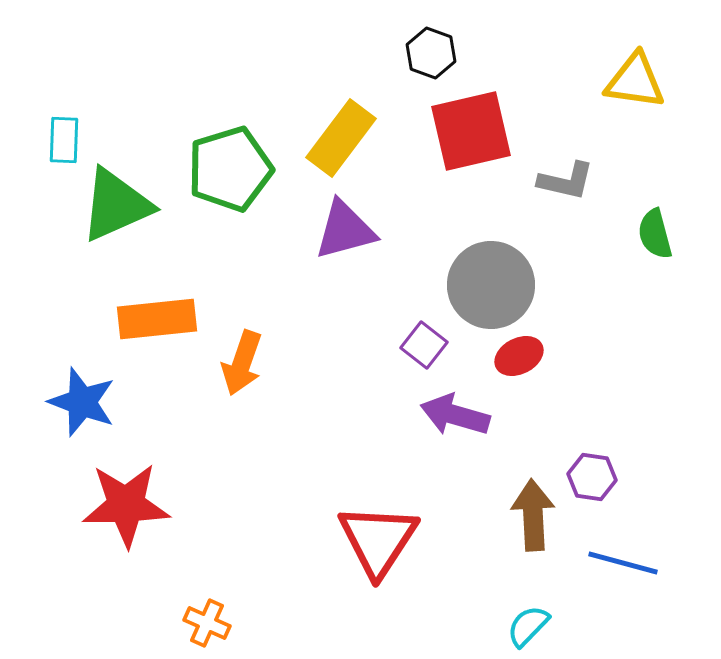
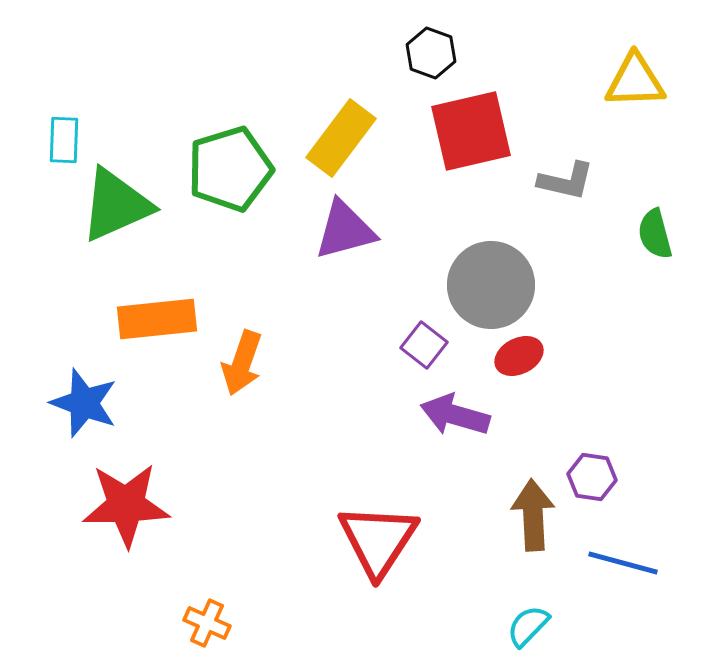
yellow triangle: rotated 10 degrees counterclockwise
blue star: moved 2 px right, 1 px down
